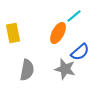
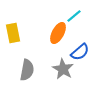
gray star: moved 2 px left; rotated 15 degrees clockwise
